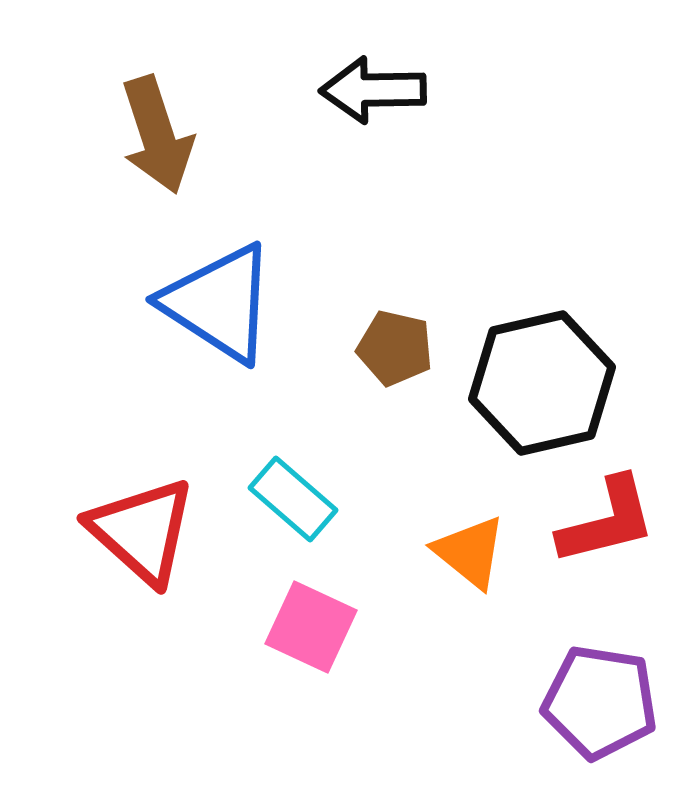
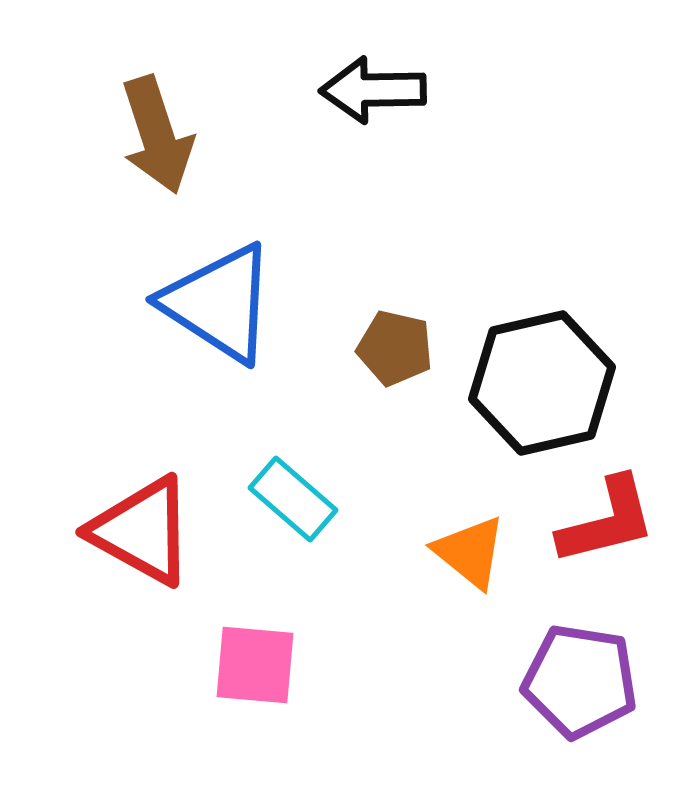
red triangle: rotated 13 degrees counterclockwise
pink square: moved 56 px left, 38 px down; rotated 20 degrees counterclockwise
purple pentagon: moved 20 px left, 21 px up
